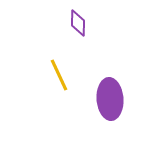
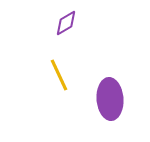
purple diamond: moved 12 px left; rotated 60 degrees clockwise
